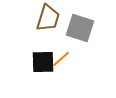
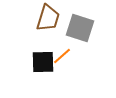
orange line: moved 1 px right, 3 px up
